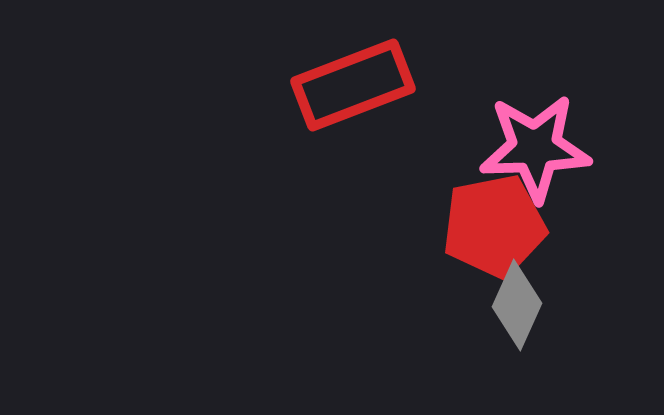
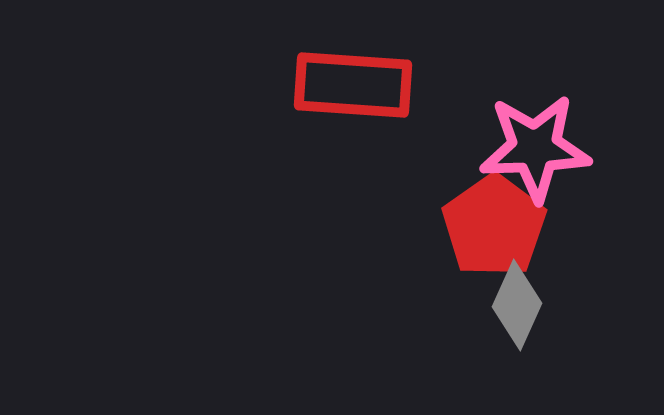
red rectangle: rotated 25 degrees clockwise
red pentagon: rotated 24 degrees counterclockwise
